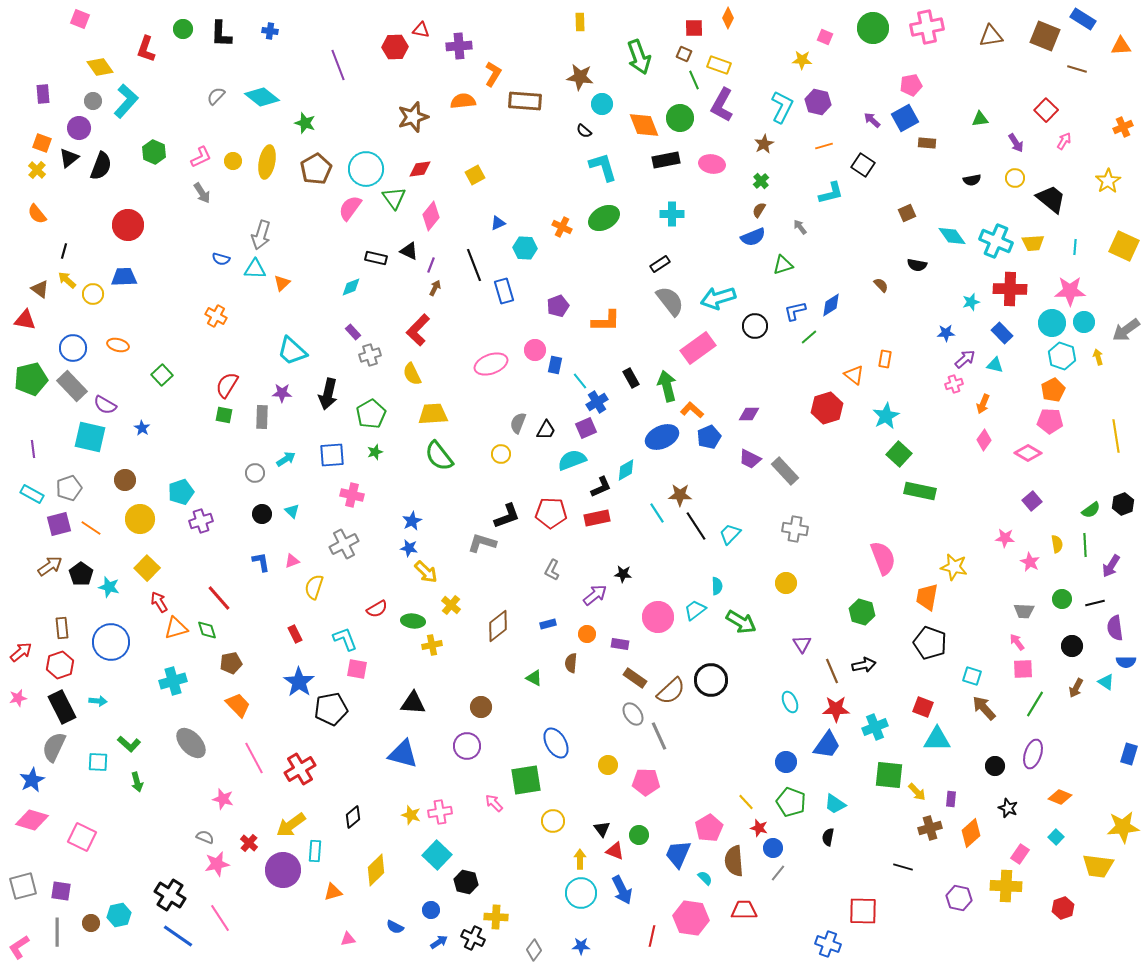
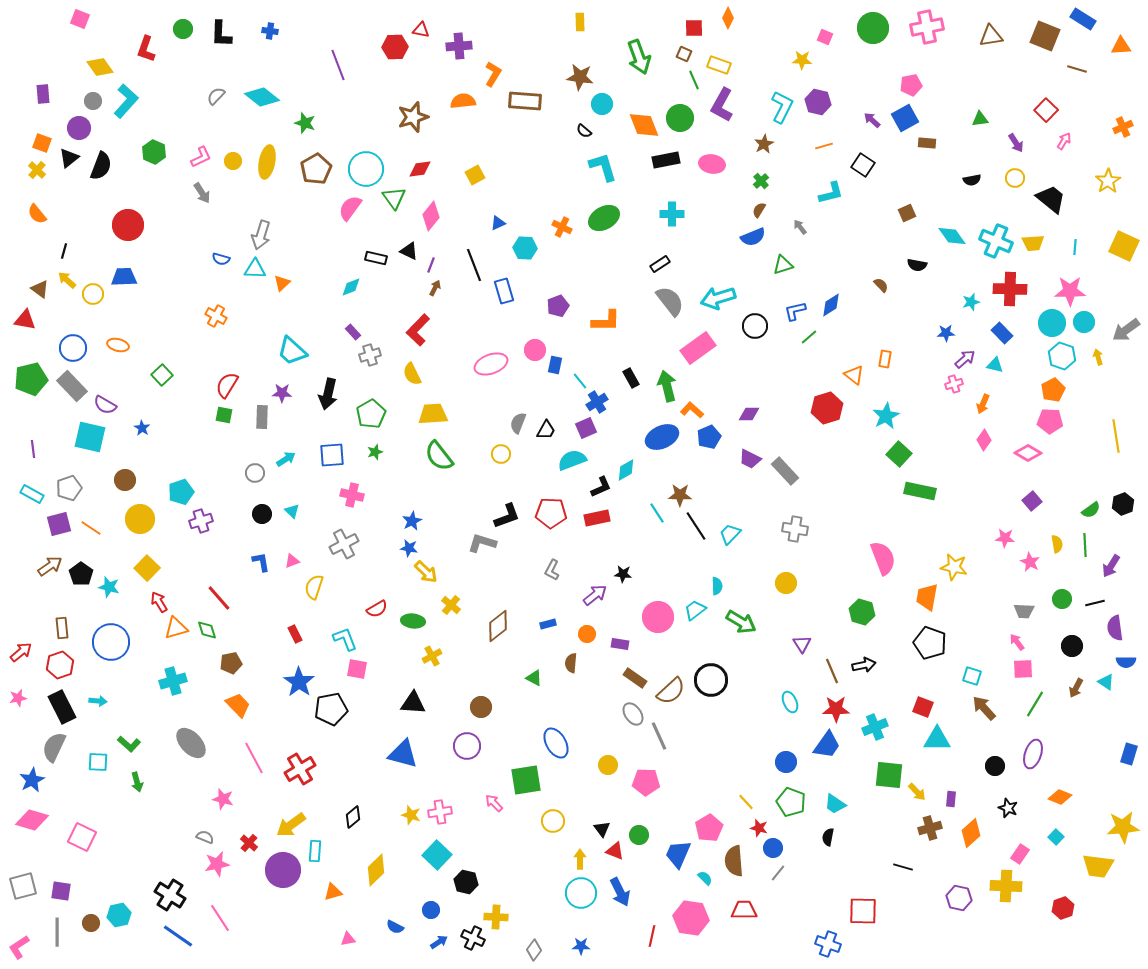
yellow cross at (432, 645): moved 11 px down; rotated 18 degrees counterclockwise
blue arrow at (622, 890): moved 2 px left, 2 px down
